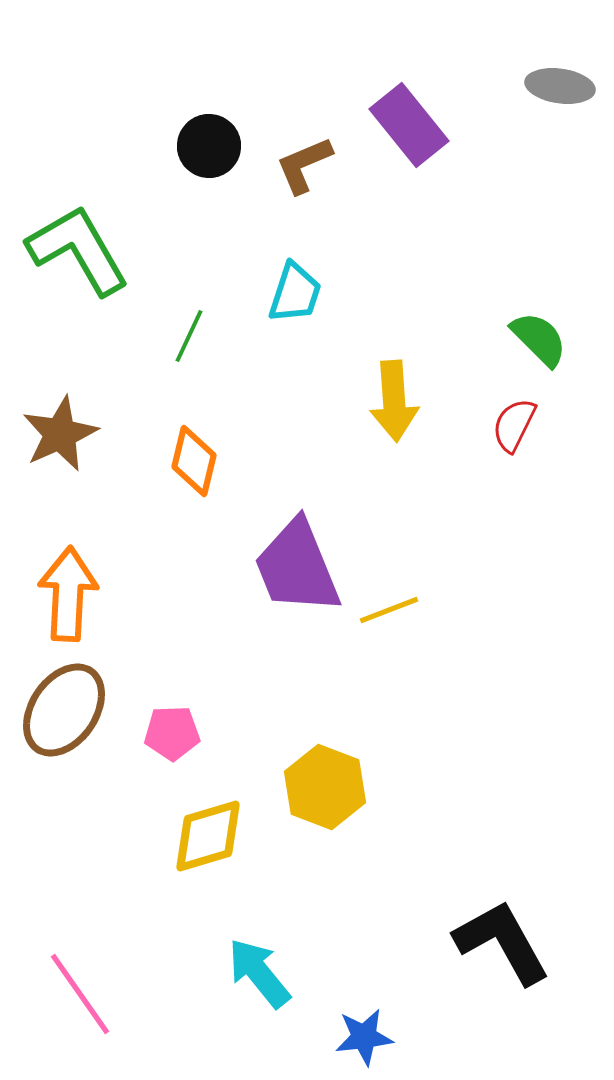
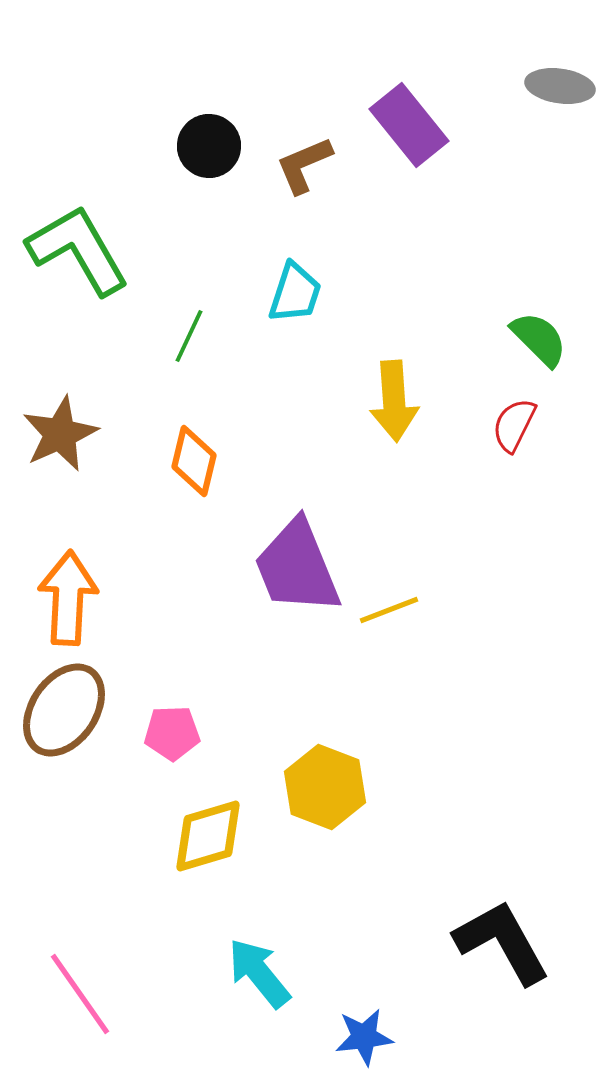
orange arrow: moved 4 px down
